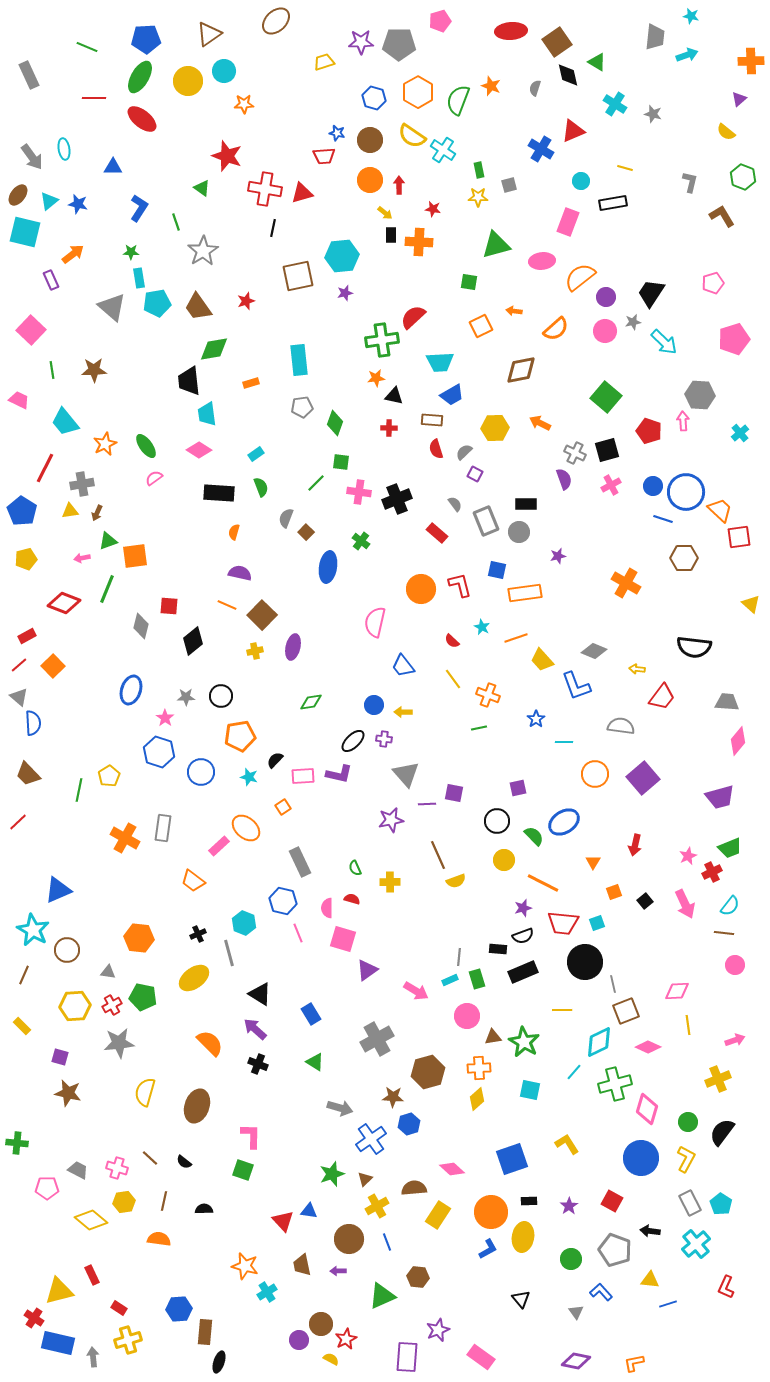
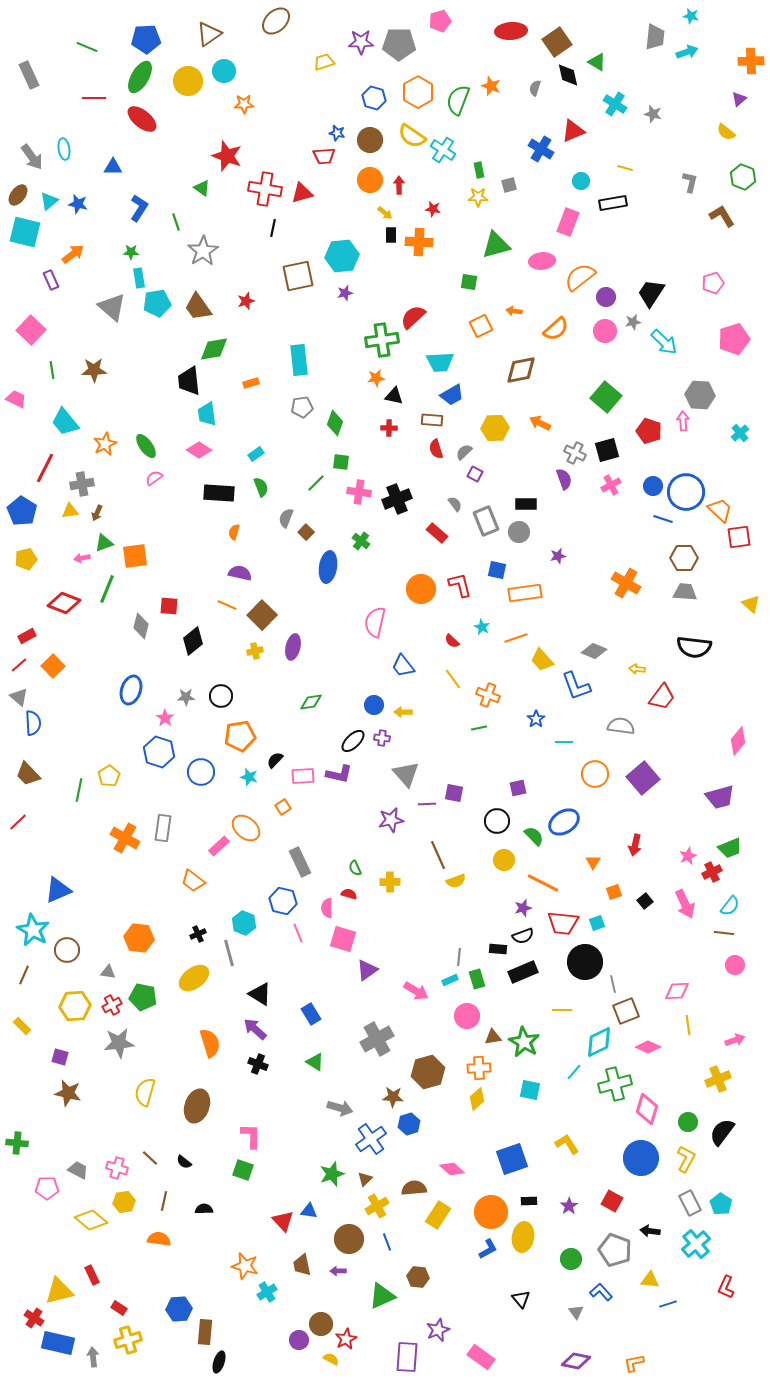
cyan arrow at (687, 55): moved 3 px up
pink trapezoid at (19, 400): moved 3 px left, 1 px up
green triangle at (108, 541): moved 4 px left, 2 px down
gray trapezoid at (727, 702): moved 42 px left, 110 px up
purple cross at (384, 739): moved 2 px left, 1 px up
red semicircle at (352, 899): moved 3 px left, 5 px up
orange semicircle at (210, 1043): rotated 28 degrees clockwise
